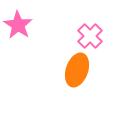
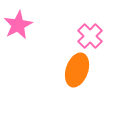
pink star: rotated 12 degrees clockwise
